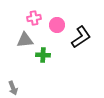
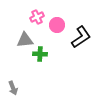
pink cross: moved 3 px right, 1 px up; rotated 16 degrees counterclockwise
green cross: moved 3 px left, 1 px up
